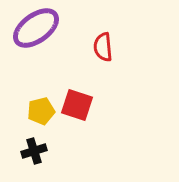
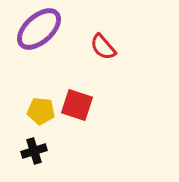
purple ellipse: moved 3 px right, 1 px down; rotated 6 degrees counterclockwise
red semicircle: rotated 36 degrees counterclockwise
yellow pentagon: rotated 20 degrees clockwise
